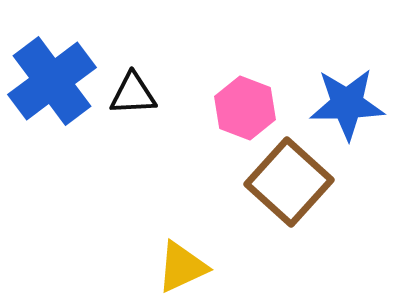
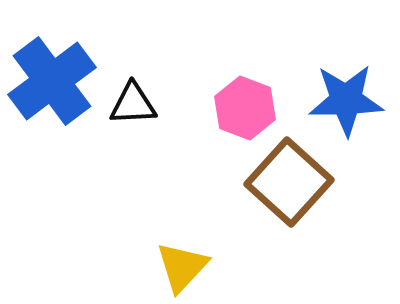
black triangle: moved 10 px down
blue star: moved 1 px left, 4 px up
yellow triangle: rotated 22 degrees counterclockwise
